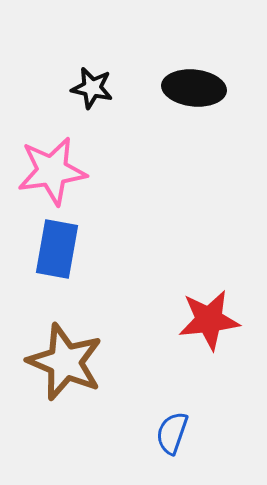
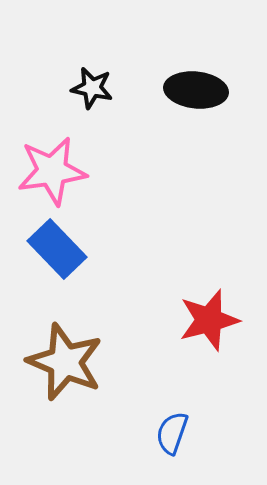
black ellipse: moved 2 px right, 2 px down
blue rectangle: rotated 54 degrees counterclockwise
red star: rotated 8 degrees counterclockwise
